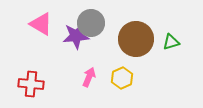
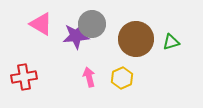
gray circle: moved 1 px right, 1 px down
pink arrow: rotated 36 degrees counterclockwise
red cross: moved 7 px left, 7 px up; rotated 15 degrees counterclockwise
